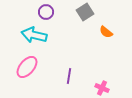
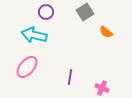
purple line: moved 1 px right, 1 px down
